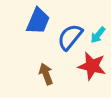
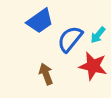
blue trapezoid: moved 2 px right; rotated 32 degrees clockwise
blue semicircle: moved 2 px down
red star: moved 1 px right
